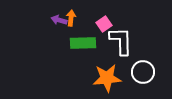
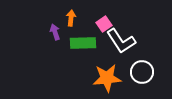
purple arrow: moved 4 px left, 12 px down; rotated 56 degrees clockwise
white L-shape: rotated 148 degrees clockwise
white circle: moved 1 px left
